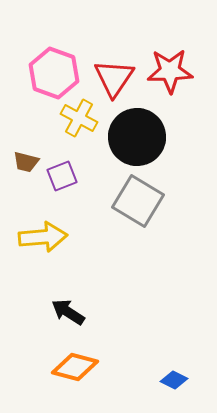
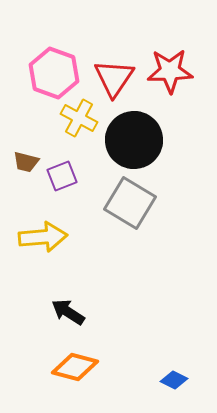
black circle: moved 3 px left, 3 px down
gray square: moved 8 px left, 2 px down
